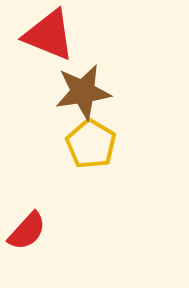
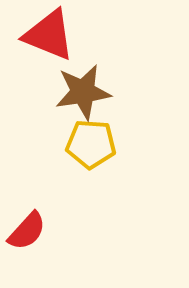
yellow pentagon: rotated 27 degrees counterclockwise
